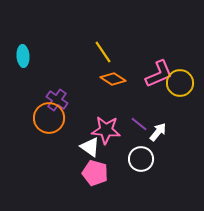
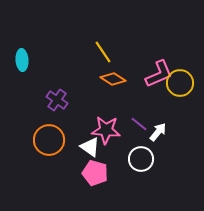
cyan ellipse: moved 1 px left, 4 px down
orange circle: moved 22 px down
